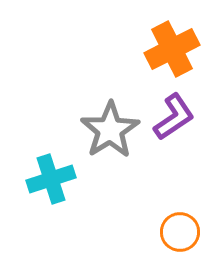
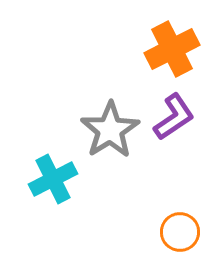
cyan cross: moved 2 px right; rotated 9 degrees counterclockwise
